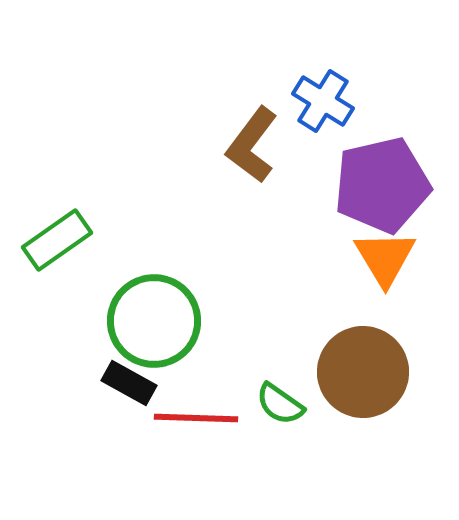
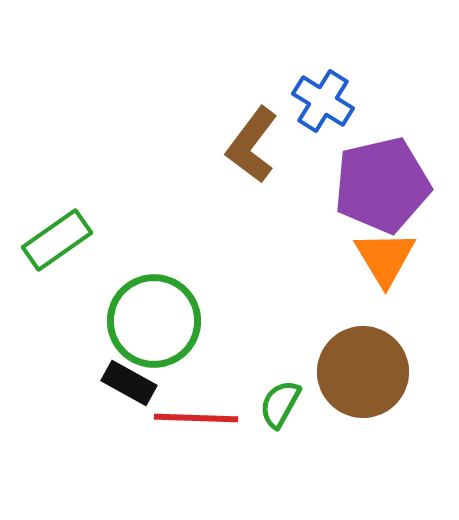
green semicircle: rotated 84 degrees clockwise
